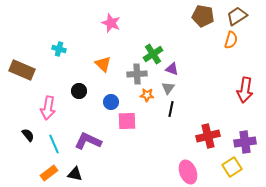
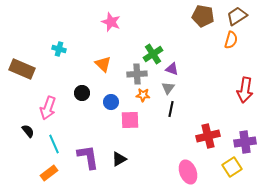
pink star: moved 1 px up
brown rectangle: moved 1 px up
black circle: moved 3 px right, 2 px down
orange star: moved 4 px left
pink arrow: rotated 10 degrees clockwise
pink square: moved 3 px right, 1 px up
black semicircle: moved 4 px up
purple L-shape: moved 16 px down; rotated 56 degrees clockwise
black triangle: moved 44 px right, 15 px up; rotated 42 degrees counterclockwise
